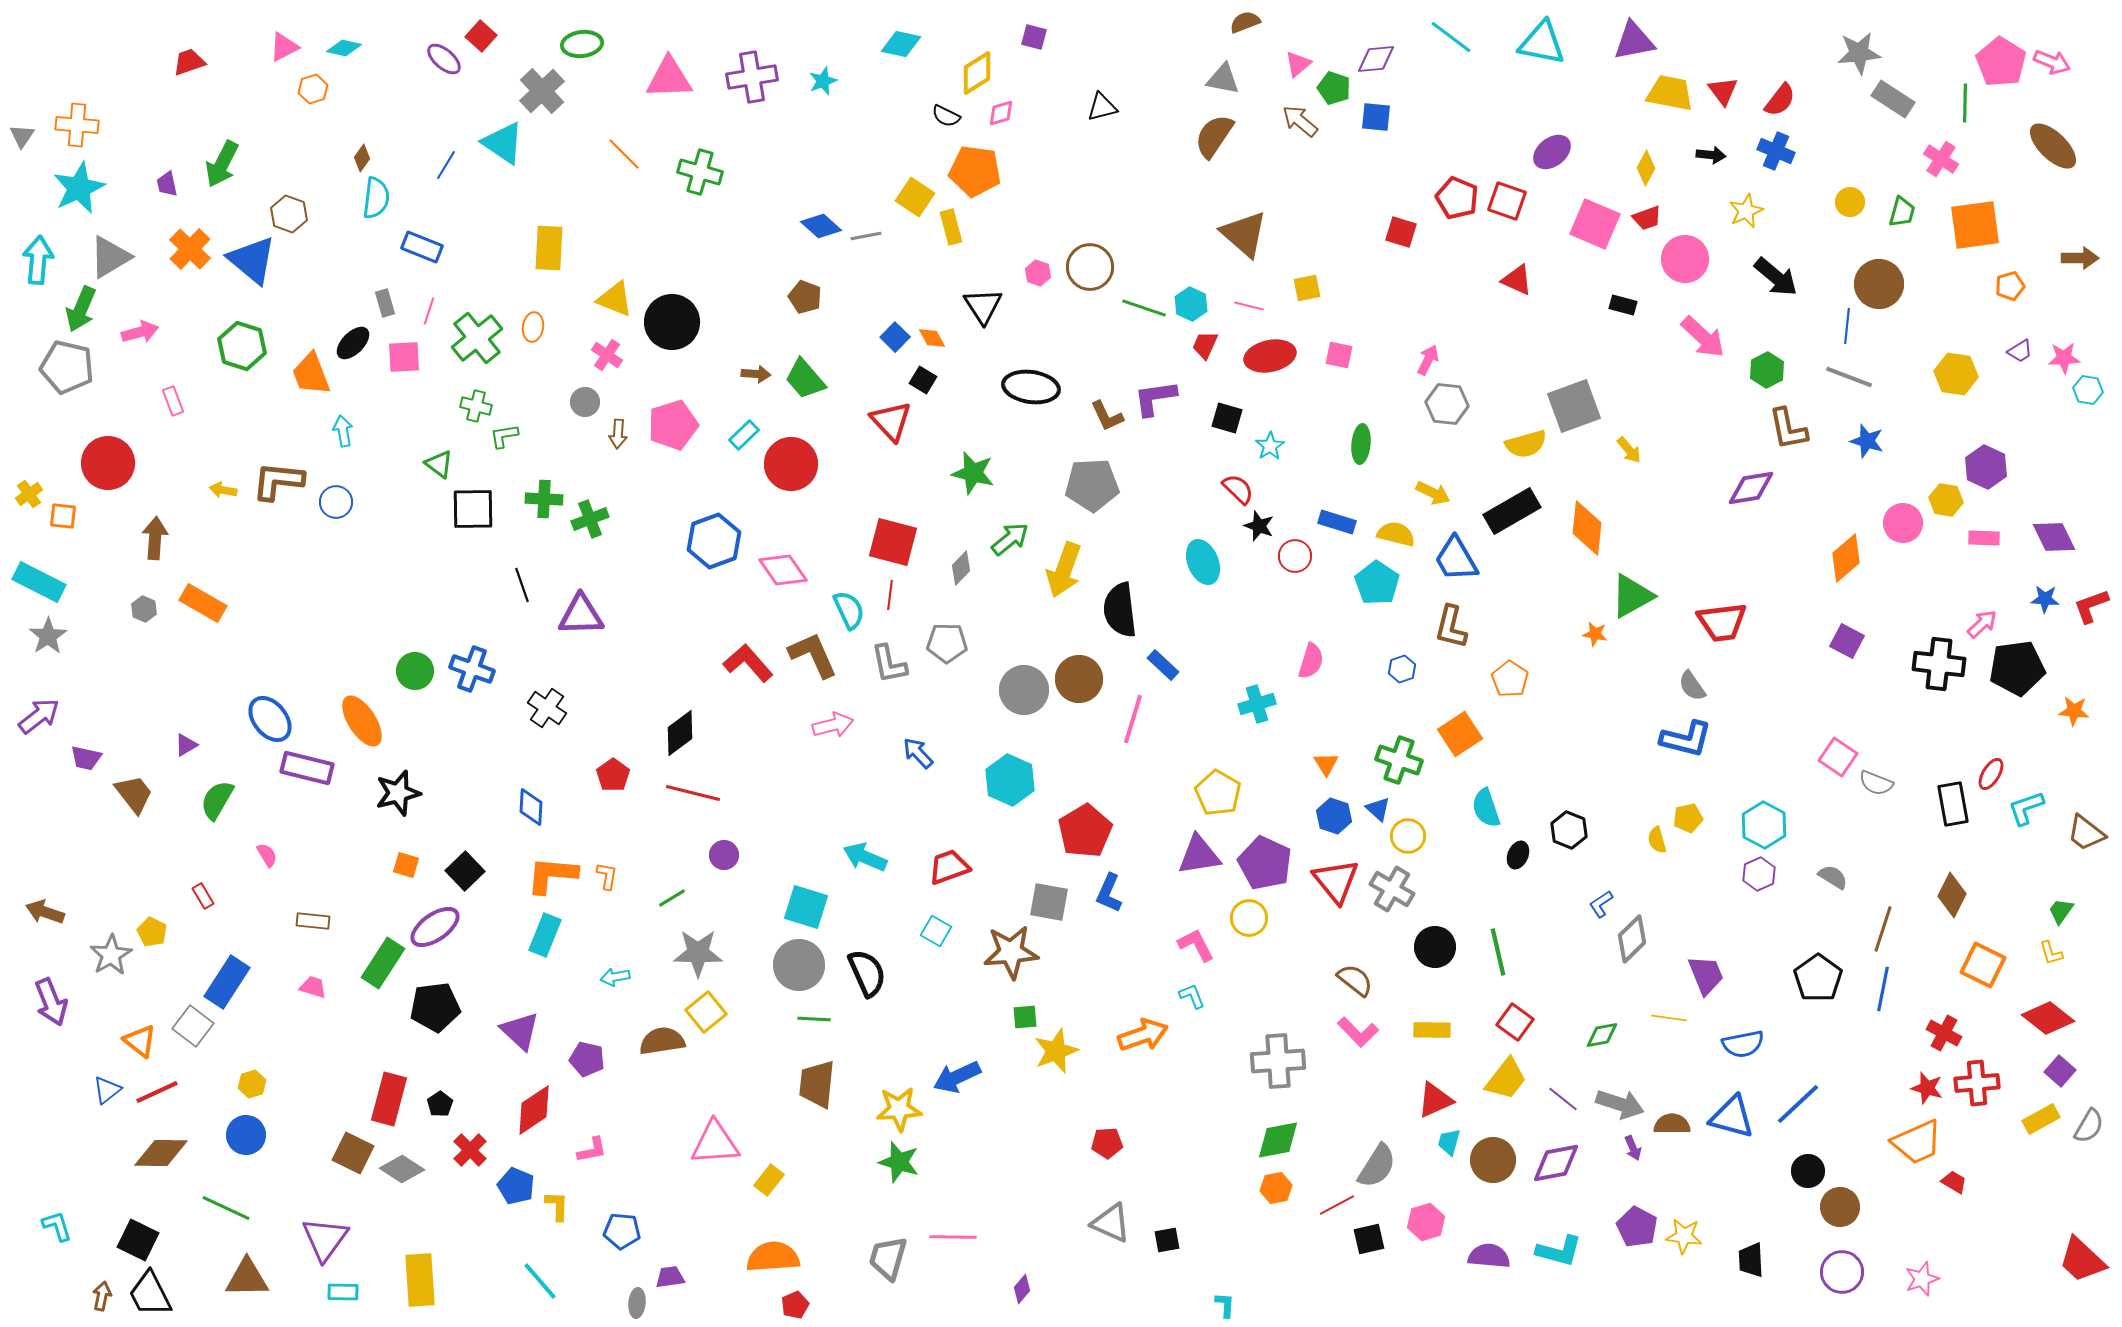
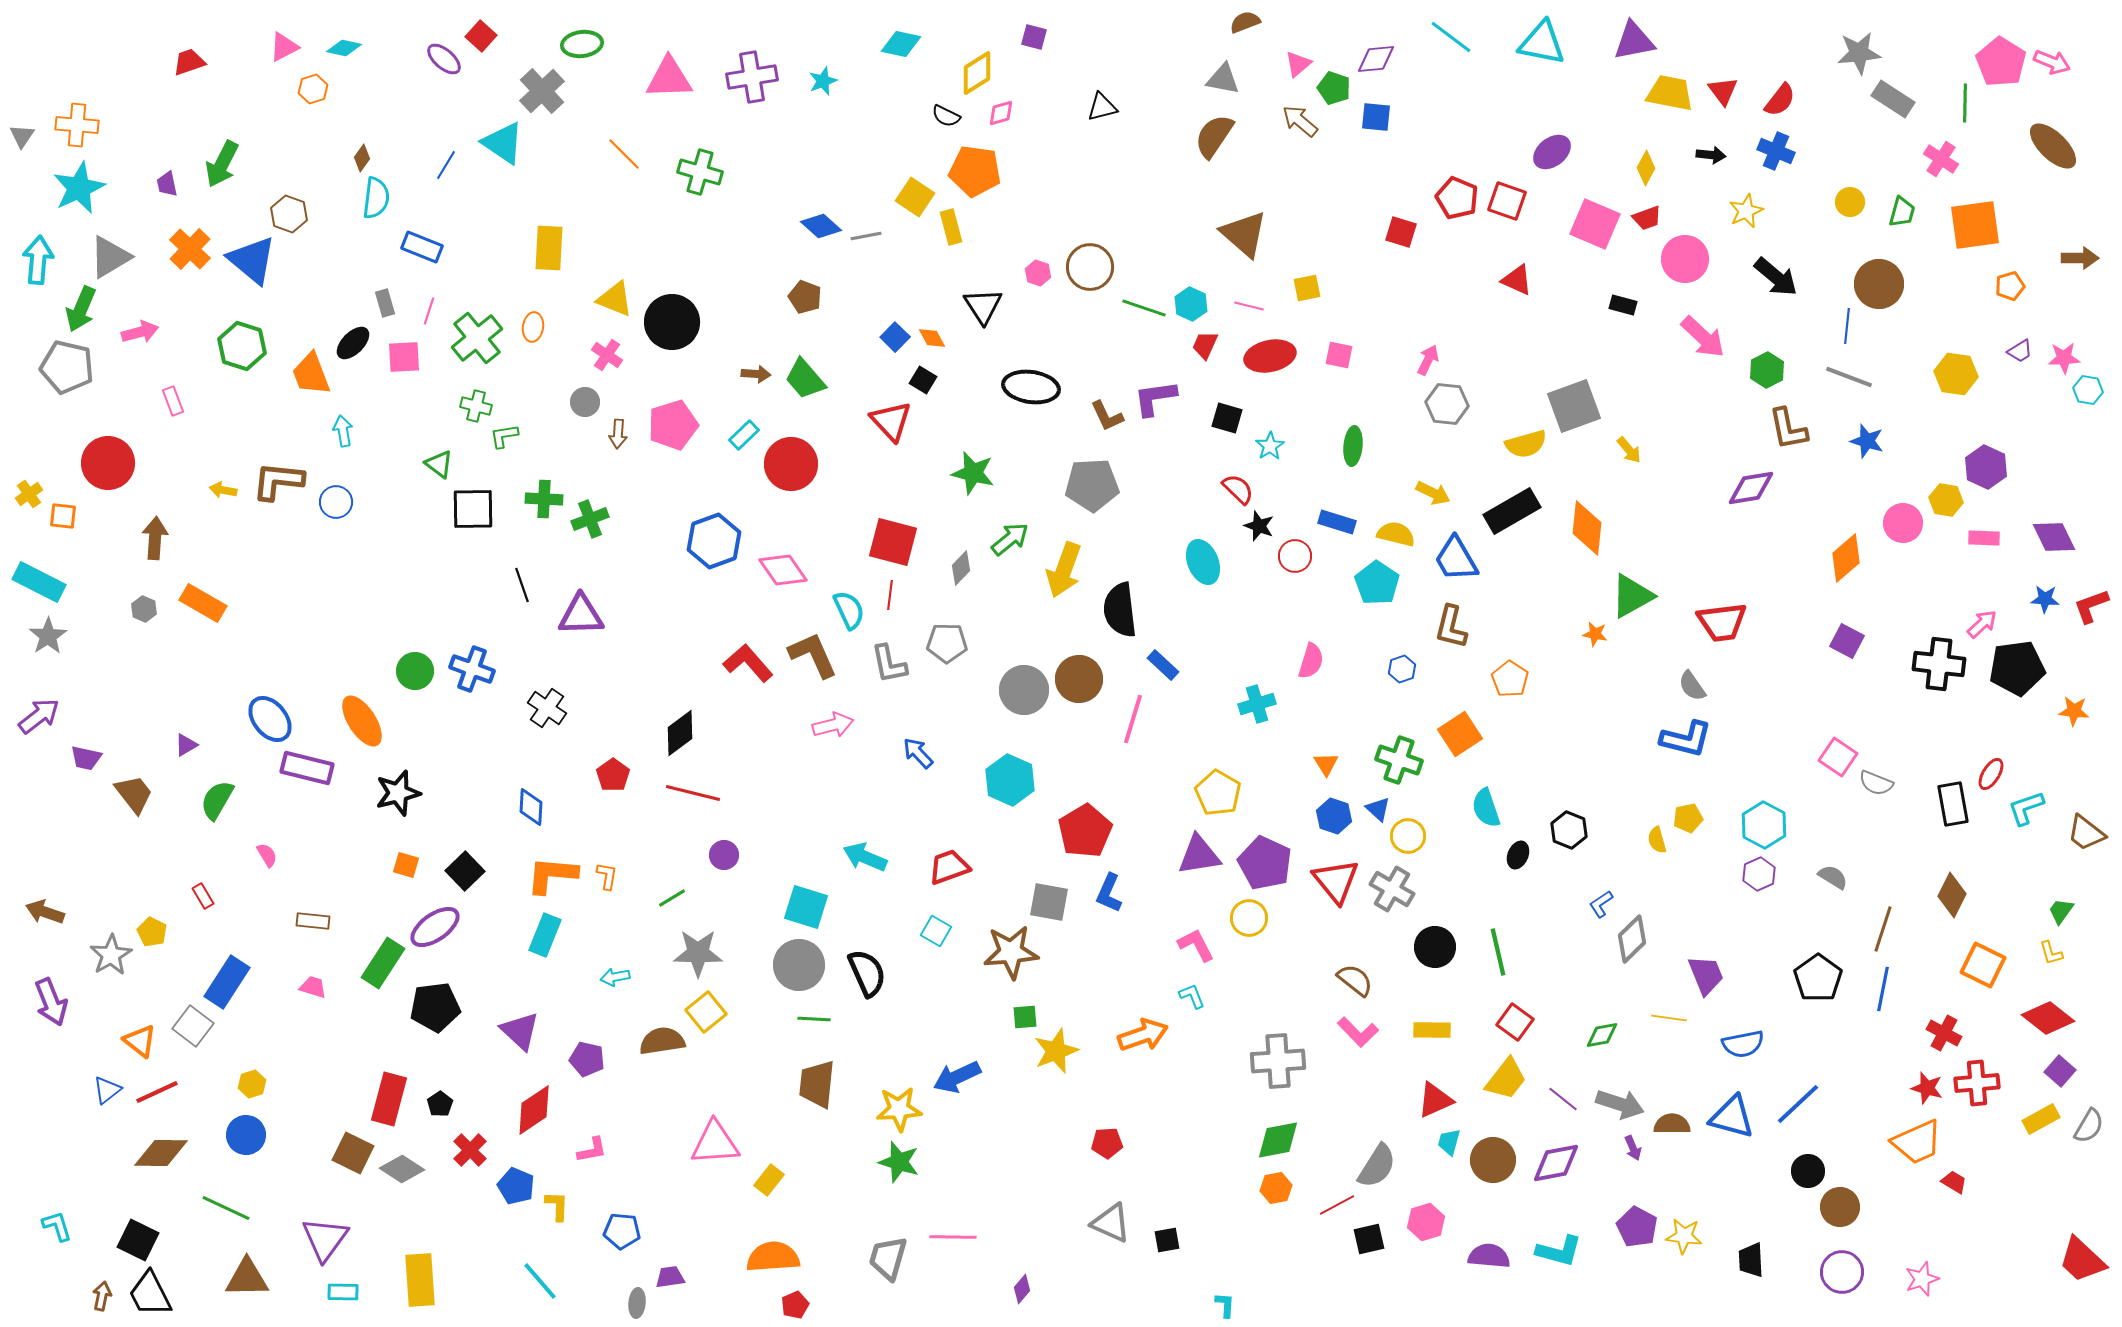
green ellipse at (1361, 444): moved 8 px left, 2 px down
